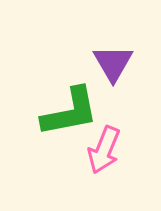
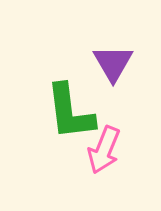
green L-shape: rotated 94 degrees clockwise
